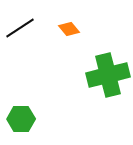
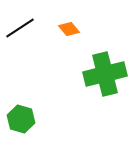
green cross: moved 3 px left, 1 px up
green hexagon: rotated 16 degrees clockwise
